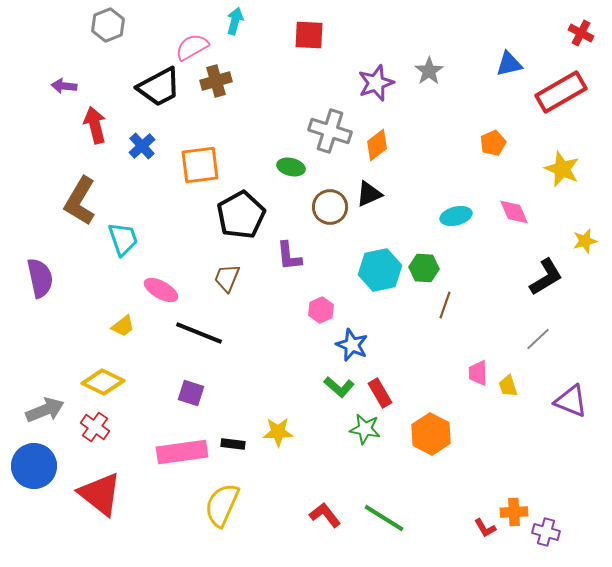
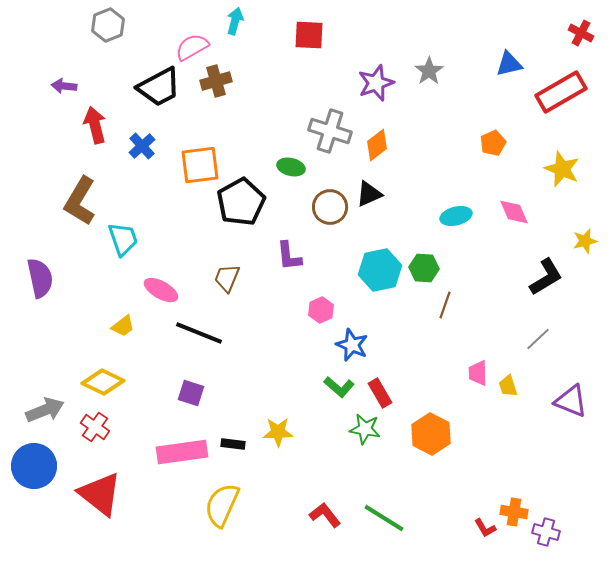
black pentagon at (241, 215): moved 13 px up
orange cross at (514, 512): rotated 12 degrees clockwise
